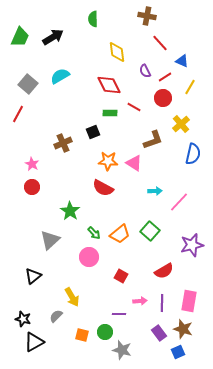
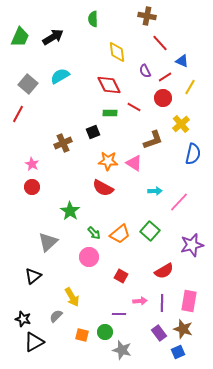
gray triangle at (50, 240): moved 2 px left, 2 px down
